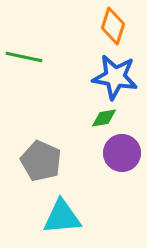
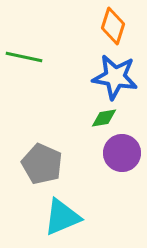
gray pentagon: moved 1 px right, 3 px down
cyan triangle: rotated 18 degrees counterclockwise
